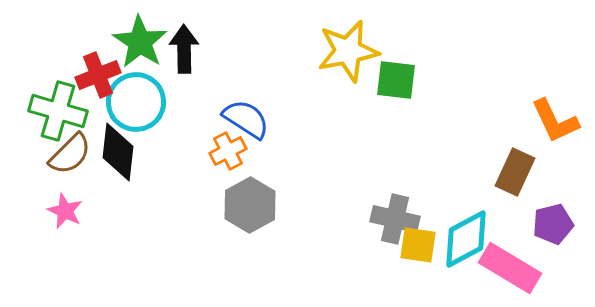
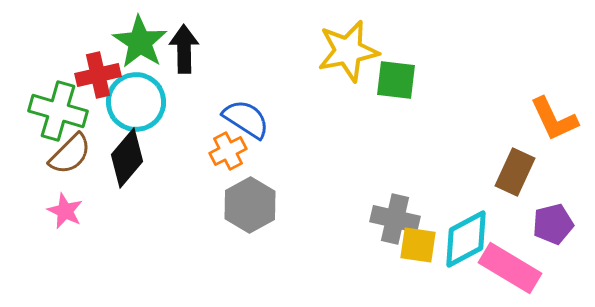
red cross: rotated 9 degrees clockwise
orange L-shape: moved 1 px left, 2 px up
black diamond: moved 9 px right, 6 px down; rotated 34 degrees clockwise
